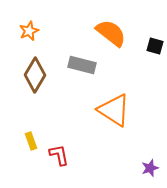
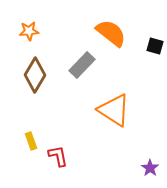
orange star: rotated 18 degrees clockwise
gray rectangle: rotated 60 degrees counterclockwise
red L-shape: moved 1 px left, 1 px down
purple star: rotated 18 degrees counterclockwise
